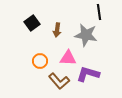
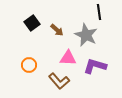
brown arrow: rotated 56 degrees counterclockwise
gray star: rotated 15 degrees clockwise
orange circle: moved 11 px left, 4 px down
purple L-shape: moved 7 px right, 8 px up
